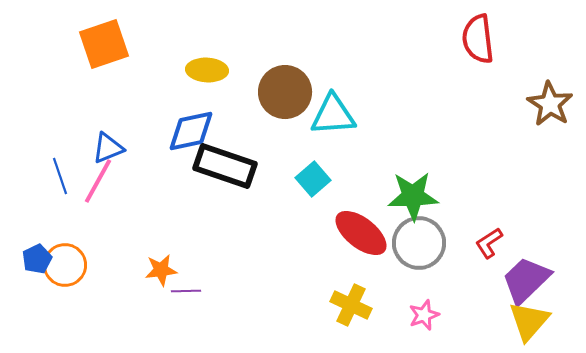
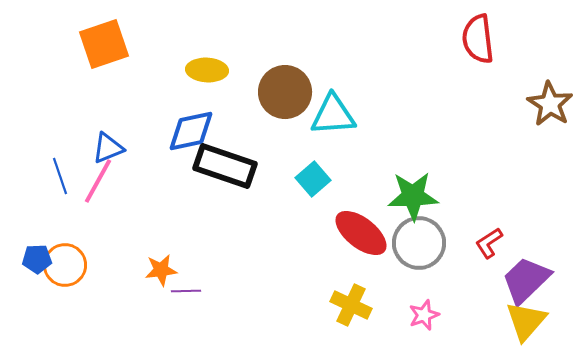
blue pentagon: rotated 24 degrees clockwise
yellow triangle: moved 3 px left
